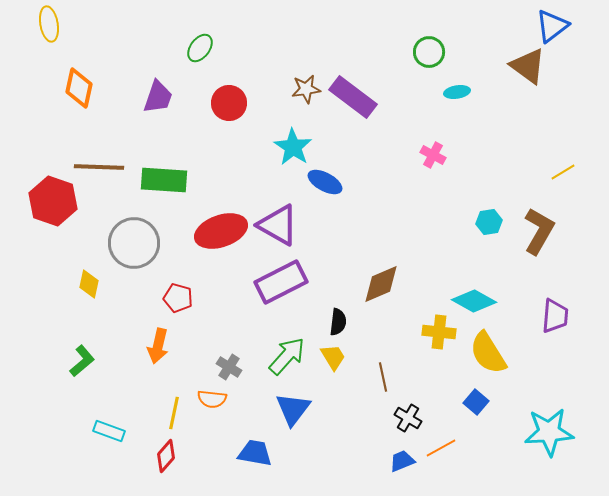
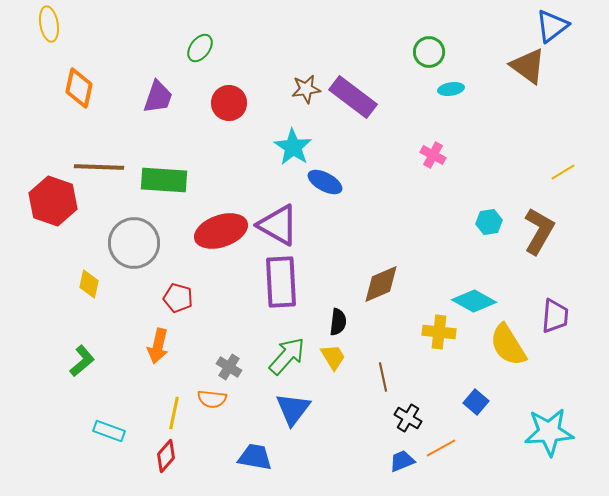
cyan ellipse at (457, 92): moved 6 px left, 3 px up
purple rectangle at (281, 282): rotated 66 degrees counterclockwise
yellow semicircle at (488, 353): moved 20 px right, 8 px up
blue trapezoid at (255, 453): moved 4 px down
